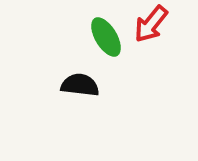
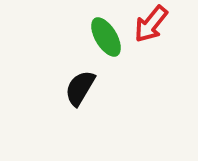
black semicircle: moved 3 px down; rotated 66 degrees counterclockwise
